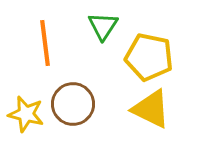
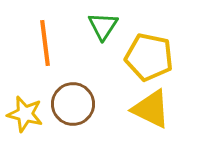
yellow star: moved 1 px left
